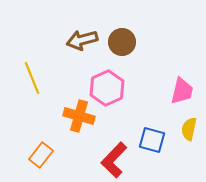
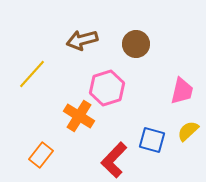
brown circle: moved 14 px right, 2 px down
yellow line: moved 4 px up; rotated 64 degrees clockwise
pink hexagon: rotated 8 degrees clockwise
orange cross: rotated 16 degrees clockwise
yellow semicircle: moved 1 px left, 2 px down; rotated 35 degrees clockwise
